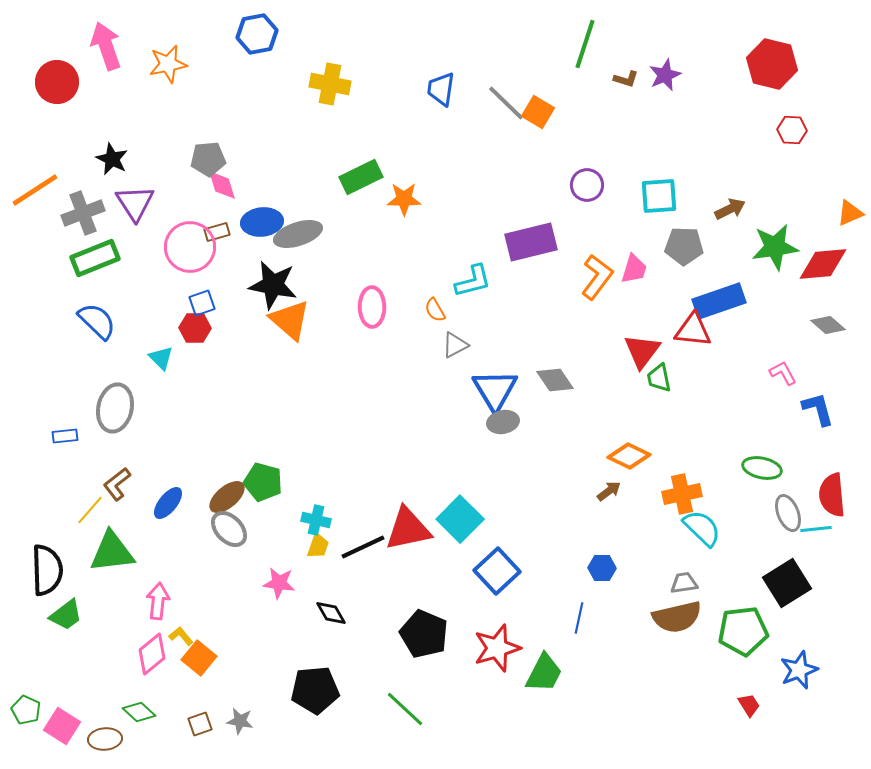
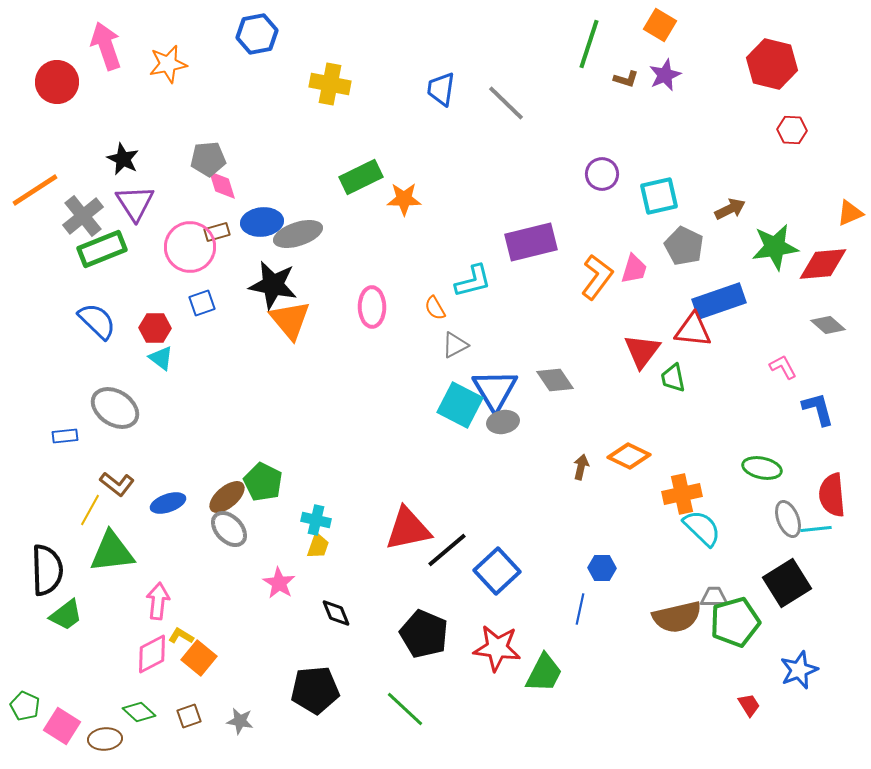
green line at (585, 44): moved 4 px right
orange square at (538, 112): moved 122 px right, 87 px up
black star at (112, 159): moved 11 px right
purple circle at (587, 185): moved 15 px right, 11 px up
cyan square at (659, 196): rotated 9 degrees counterclockwise
gray cross at (83, 213): moved 3 px down; rotated 18 degrees counterclockwise
gray pentagon at (684, 246): rotated 24 degrees clockwise
green rectangle at (95, 258): moved 7 px right, 9 px up
orange semicircle at (435, 310): moved 2 px up
orange triangle at (290, 320): rotated 9 degrees clockwise
red hexagon at (195, 328): moved 40 px left
cyan triangle at (161, 358): rotated 8 degrees counterclockwise
pink L-shape at (783, 373): moved 6 px up
green trapezoid at (659, 378): moved 14 px right
gray ellipse at (115, 408): rotated 69 degrees counterclockwise
green pentagon at (263, 482): rotated 12 degrees clockwise
brown L-shape at (117, 484): rotated 104 degrees counterclockwise
brown arrow at (609, 491): moved 28 px left, 24 px up; rotated 40 degrees counterclockwise
blue ellipse at (168, 503): rotated 32 degrees clockwise
yellow line at (90, 510): rotated 12 degrees counterclockwise
gray ellipse at (788, 513): moved 6 px down
cyan square at (460, 519): moved 114 px up; rotated 18 degrees counterclockwise
black line at (363, 547): moved 84 px right, 3 px down; rotated 15 degrees counterclockwise
pink star at (279, 583): rotated 24 degrees clockwise
gray trapezoid at (684, 583): moved 30 px right, 14 px down; rotated 8 degrees clockwise
black diamond at (331, 613): moved 5 px right; rotated 8 degrees clockwise
blue line at (579, 618): moved 1 px right, 9 px up
green pentagon at (743, 631): moved 8 px left, 9 px up; rotated 9 degrees counterclockwise
yellow L-shape at (181, 636): rotated 20 degrees counterclockwise
red star at (497, 648): rotated 24 degrees clockwise
pink diamond at (152, 654): rotated 12 degrees clockwise
green pentagon at (26, 710): moved 1 px left, 4 px up
brown square at (200, 724): moved 11 px left, 8 px up
